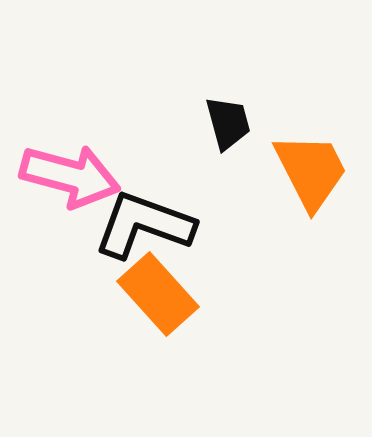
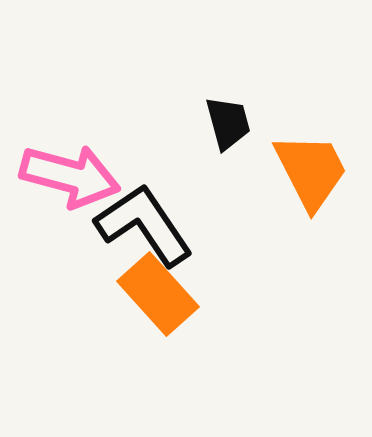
black L-shape: rotated 36 degrees clockwise
